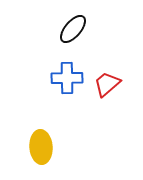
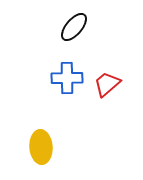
black ellipse: moved 1 px right, 2 px up
